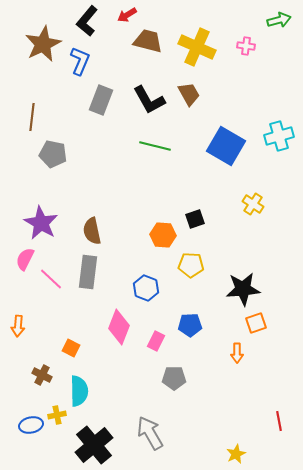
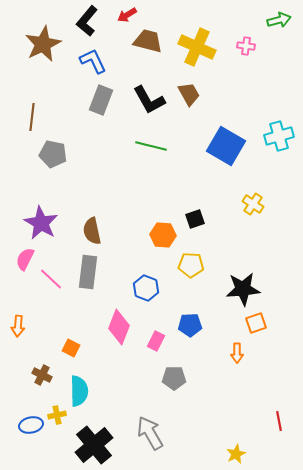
blue L-shape at (80, 61): moved 13 px right; rotated 48 degrees counterclockwise
green line at (155, 146): moved 4 px left
